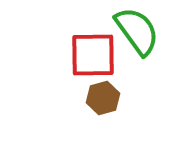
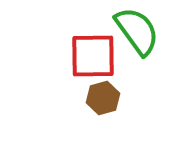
red square: moved 1 px down
